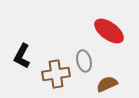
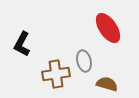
red ellipse: moved 1 px left, 3 px up; rotated 20 degrees clockwise
black L-shape: moved 12 px up
brown semicircle: rotated 40 degrees clockwise
